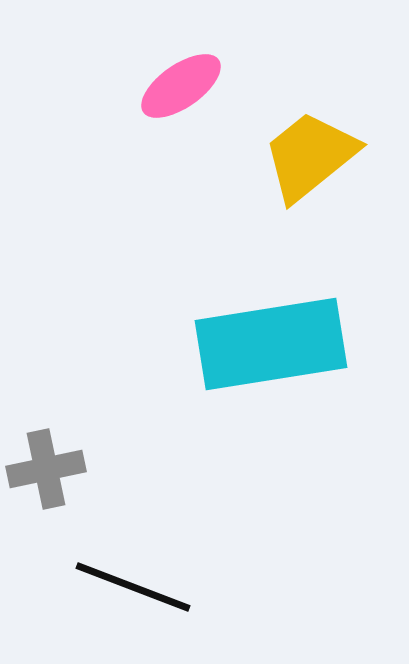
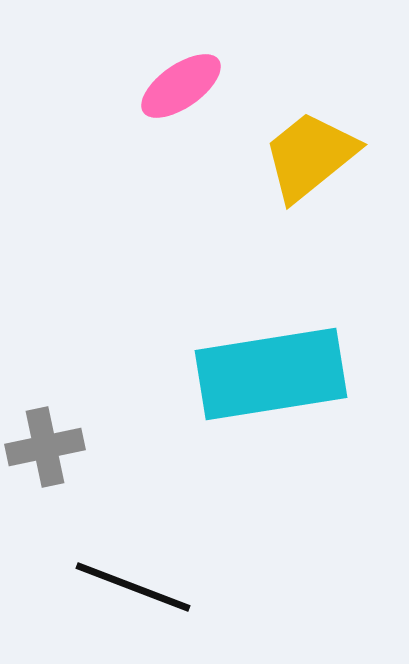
cyan rectangle: moved 30 px down
gray cross: moved 1 px left, 22 px up
